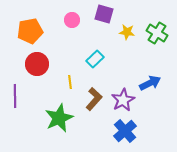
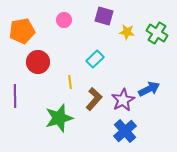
purple square: moved 2 px down
pink circle: moved 8 px left
orange pentagon: moved 8 px left
red circle: moved 1 px right, 2 px up
blue arrow: moved 1 px left, 6 px down
green star: rotated 8 degrees clockwise
